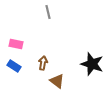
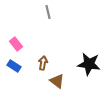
pink rectangle: rotated 40 degrees clockwise
black star: moved 3 px left; rotated 10 degrees counterclockwise
